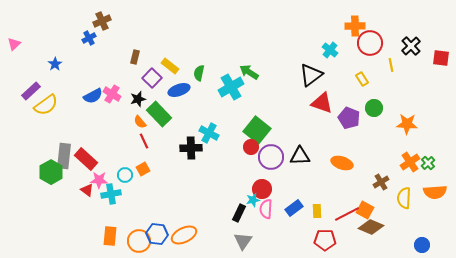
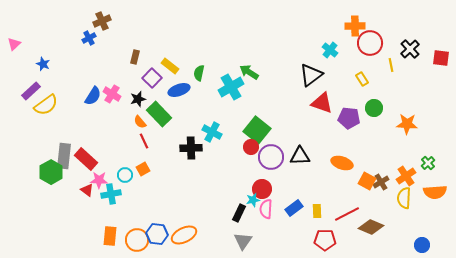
black cross at (411, 46): moved 1 px left, 3 px down
blue star at (55, 64): moved 12 px left; rotated 16 degrees counterclockwise
blue semicircle at (93, 96): rotated 30 degrees counterclockwise
purple pentagon at (349, 118): rotated 15 degrees counterclockwise
cyan cross at (209, 133): moved 3 px right, 1 px up
orange cross at (410, 162): moved 4 px left, 14 px down
orange square at (365, 210): moved 2 px right, 29 px up
orange circle at (139, 241): moved 2 px left, 1 px up
